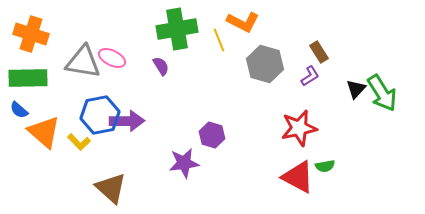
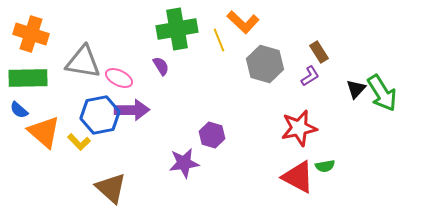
orange L-shape: rotated 16 degrees clockwise
pink ellipse: moved 7 px right, 20 px down
purple arrow: moved 5 px right, 11 px up
